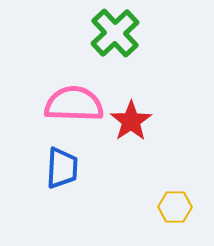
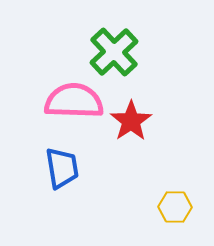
green cross: moved 1 px left, 19 px down
pink semicircle: moved 3 px up
blue trapezoid: rotated 12 degrees counterclockwise
